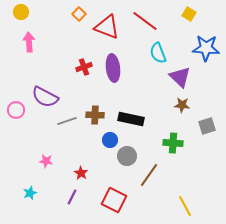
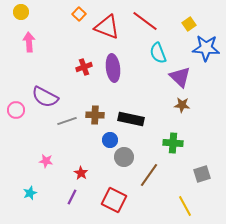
yellow square: moved 10 px down; rotated 24 degrees clockwise
gray square: moved 5 px left, 48 px down
gray circle: moved 3 px left, 1 px down
